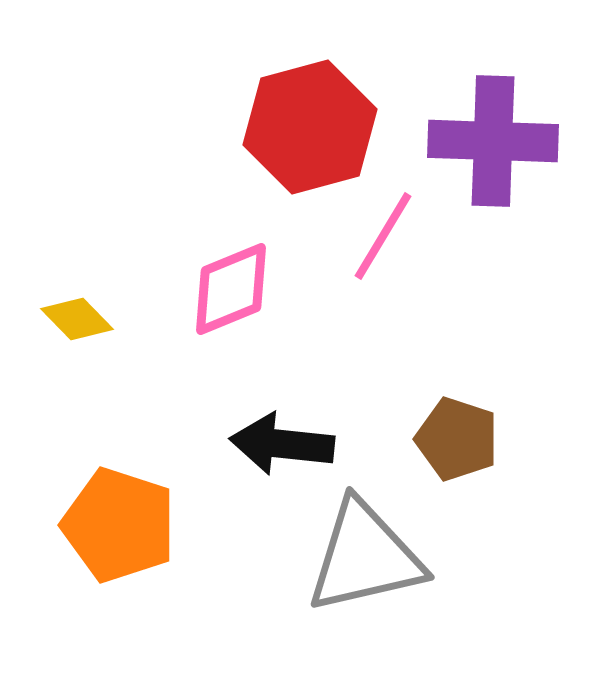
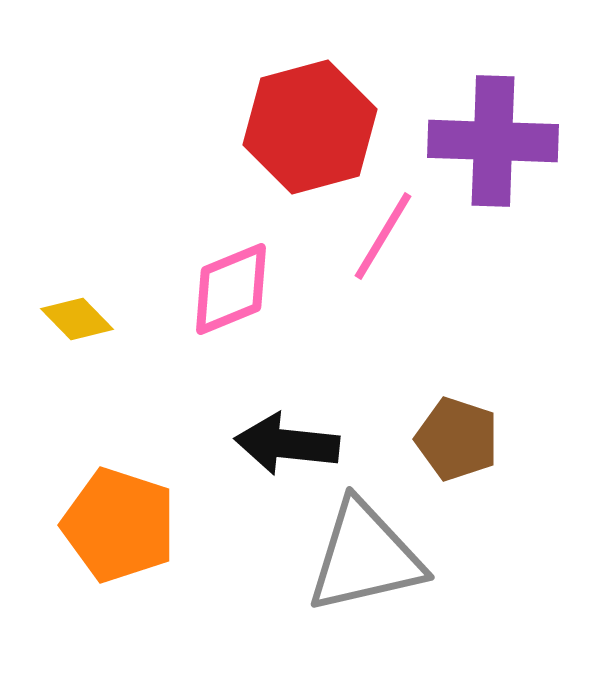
black arrow: moved 5 px right
